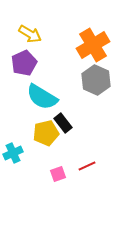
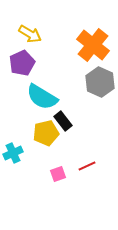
orange cross: rotated 20 degrees counterclockwise
purple pentagon: moved 2 px left
gray hexagon: moved 4 px right, 2 px down
black rectangle: moved 2 px up
